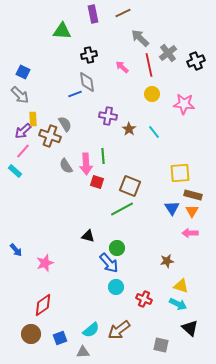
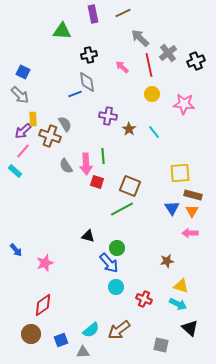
blue square at (60, 338): moved 1 px right, 2 px down
